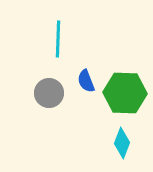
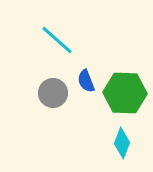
cyan line: moved 1 px left, 1 px down; rotated 51 degrees counterclockwise
gray circle: moved 4 px right
